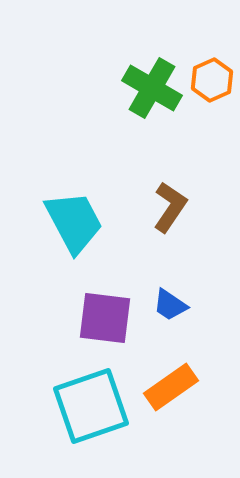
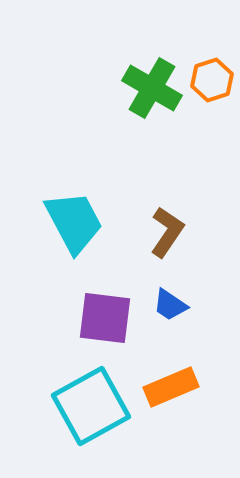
orange hexagon: rotated 6 degrees clockwise
brown L-shape: moved 3 px left, 25 px down
orange rectangle: rotated 12 degrees clockwise
cyan square: rotated 10 degrees counterclockwise
